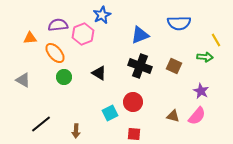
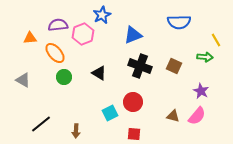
blue semicircle: moved 1 px up
blue triangle: moved 7 px left
